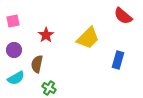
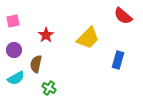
brown semicircle: moved 1 px left
